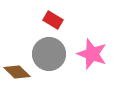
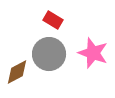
pink star: moved 1 px right, 1 px up
brown diamond: rotated 72 degrees counterclockwise
